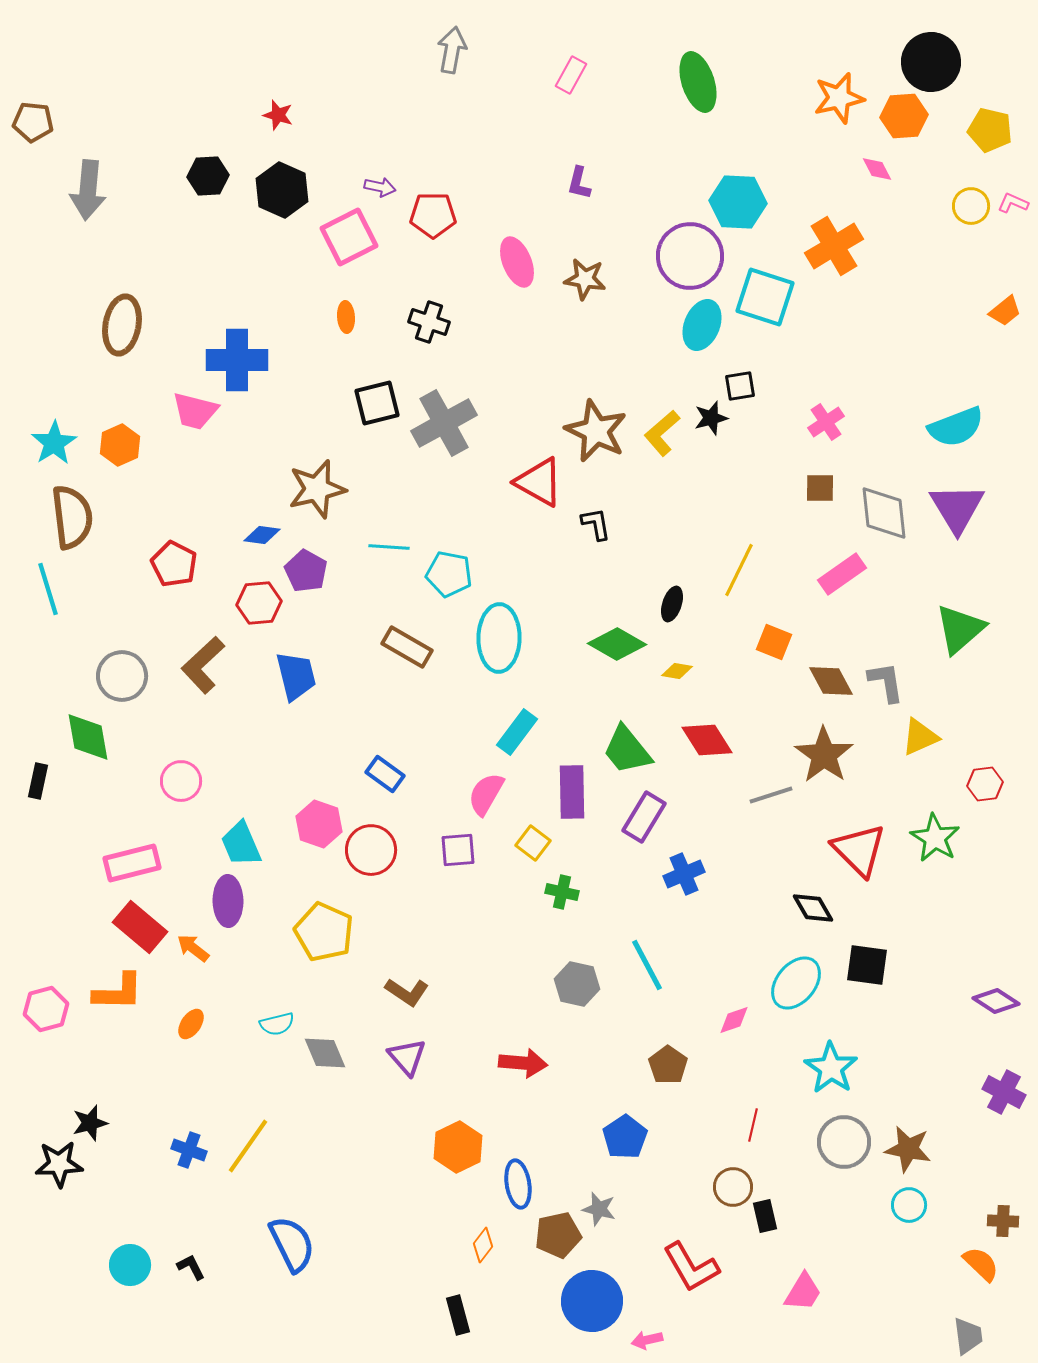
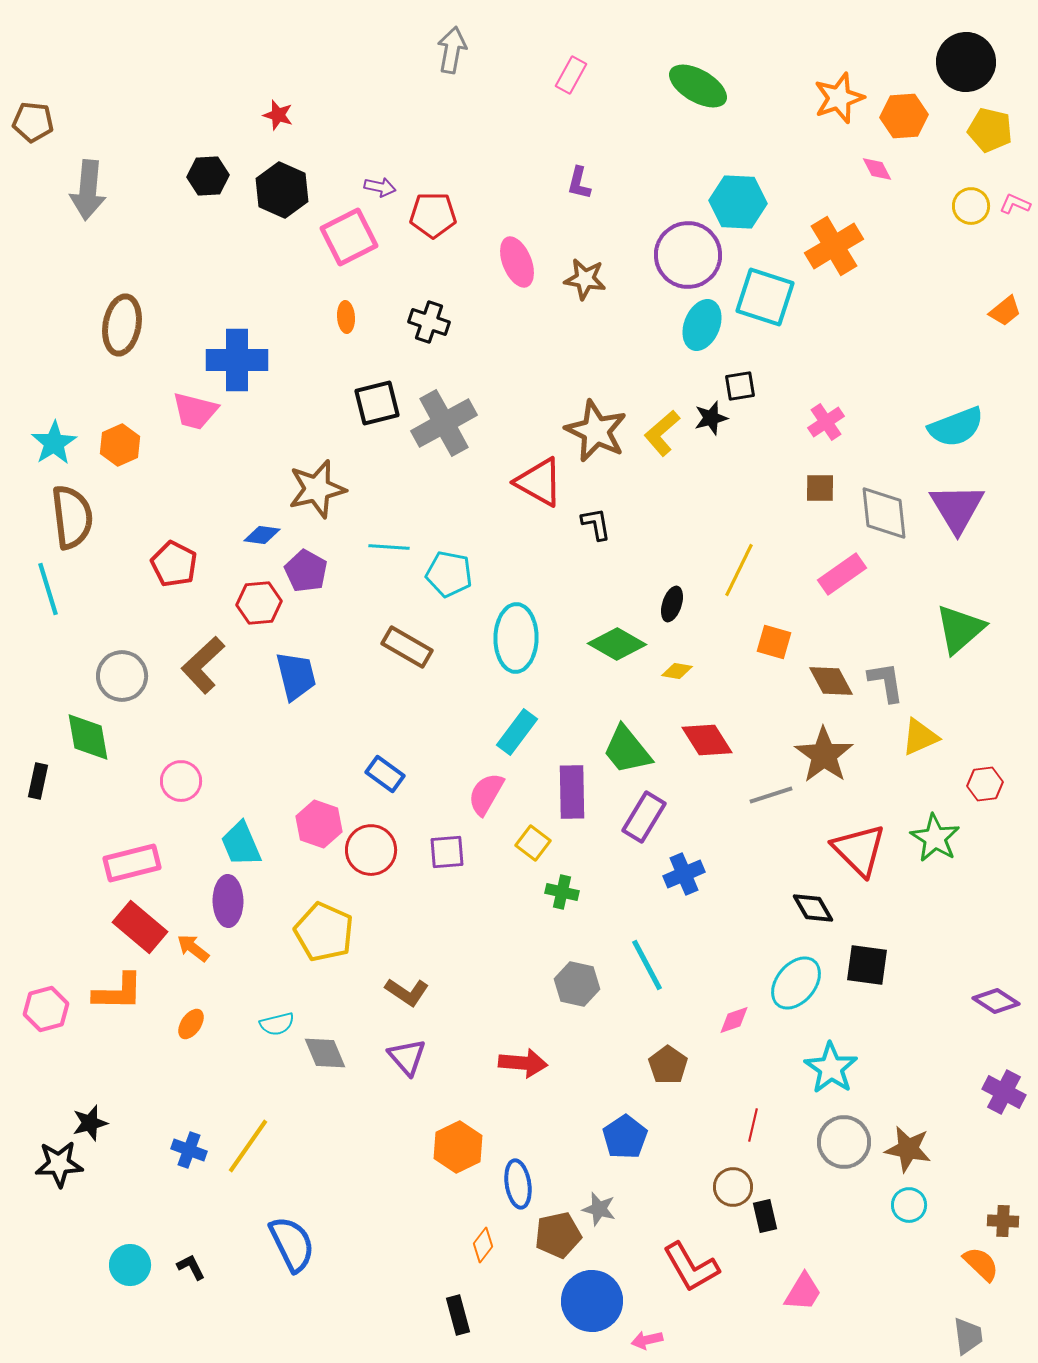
black circle at (931, 62): moved 35 px right
green ellipse at (698, 82): moved 4 px down; rotated 42 degrees counterclockwise
orange star at (839, 98): rotated 6 degrees counterclockwise
pink L-shape at (1013, 203): moved 2 px right, 1 px down
purple circle at (690, 256): moved 2 px left, 1 px up
cyan ellipse at (499, 638): moved 17 px right
orange square at (774, 642): rotated 6 degrees counterclockwise
purple square at (458, 850): moved 11 px left, 2 px down
